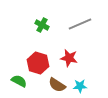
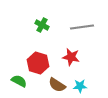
gray line: moved 2 px right, 3 px down; rotated 15 degrees clockwise
red star: moved 2 px right, 1 px up
